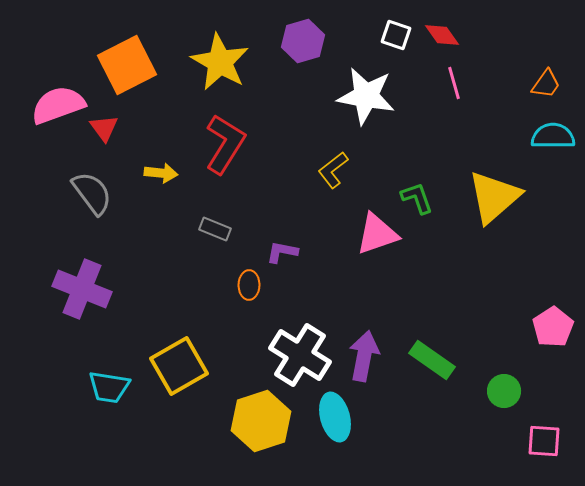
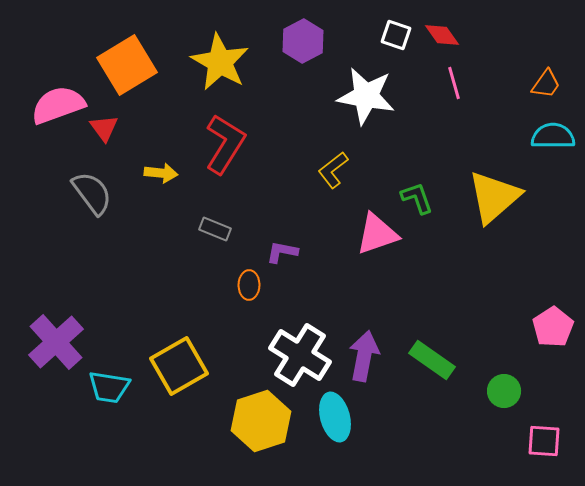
purple hexagon: rotated 12 degrees counterclockwise
orange square: rotated 4 degrees counterclockwise
purple cross: moved 26 px left, 53 px down; rotated 26 degrees clockwise
